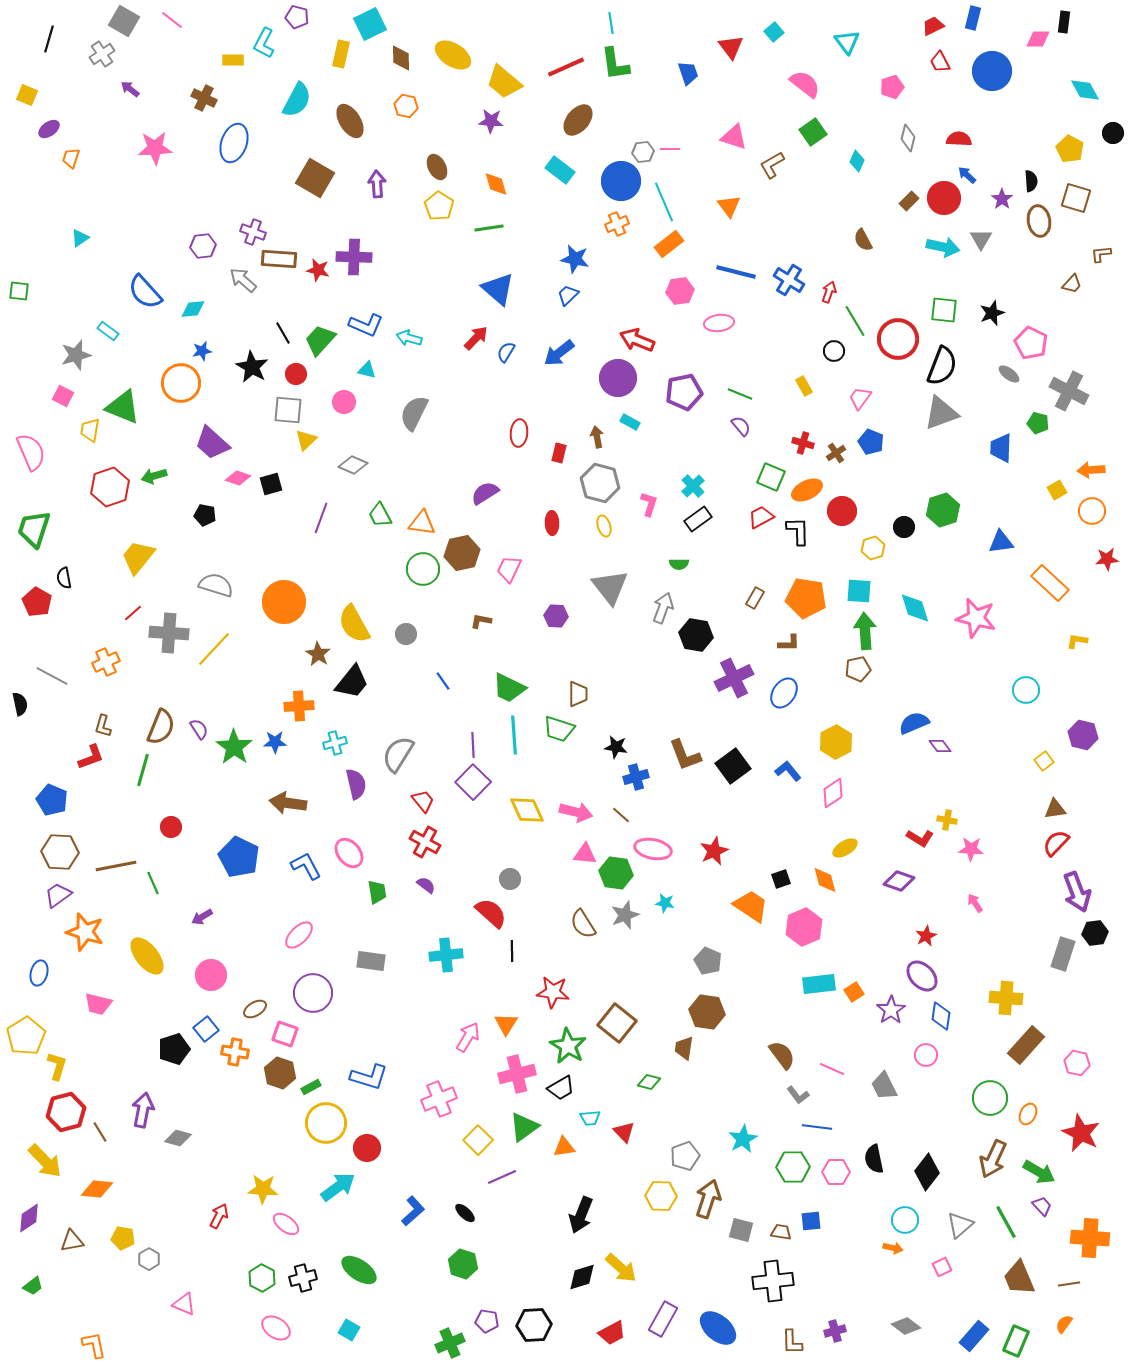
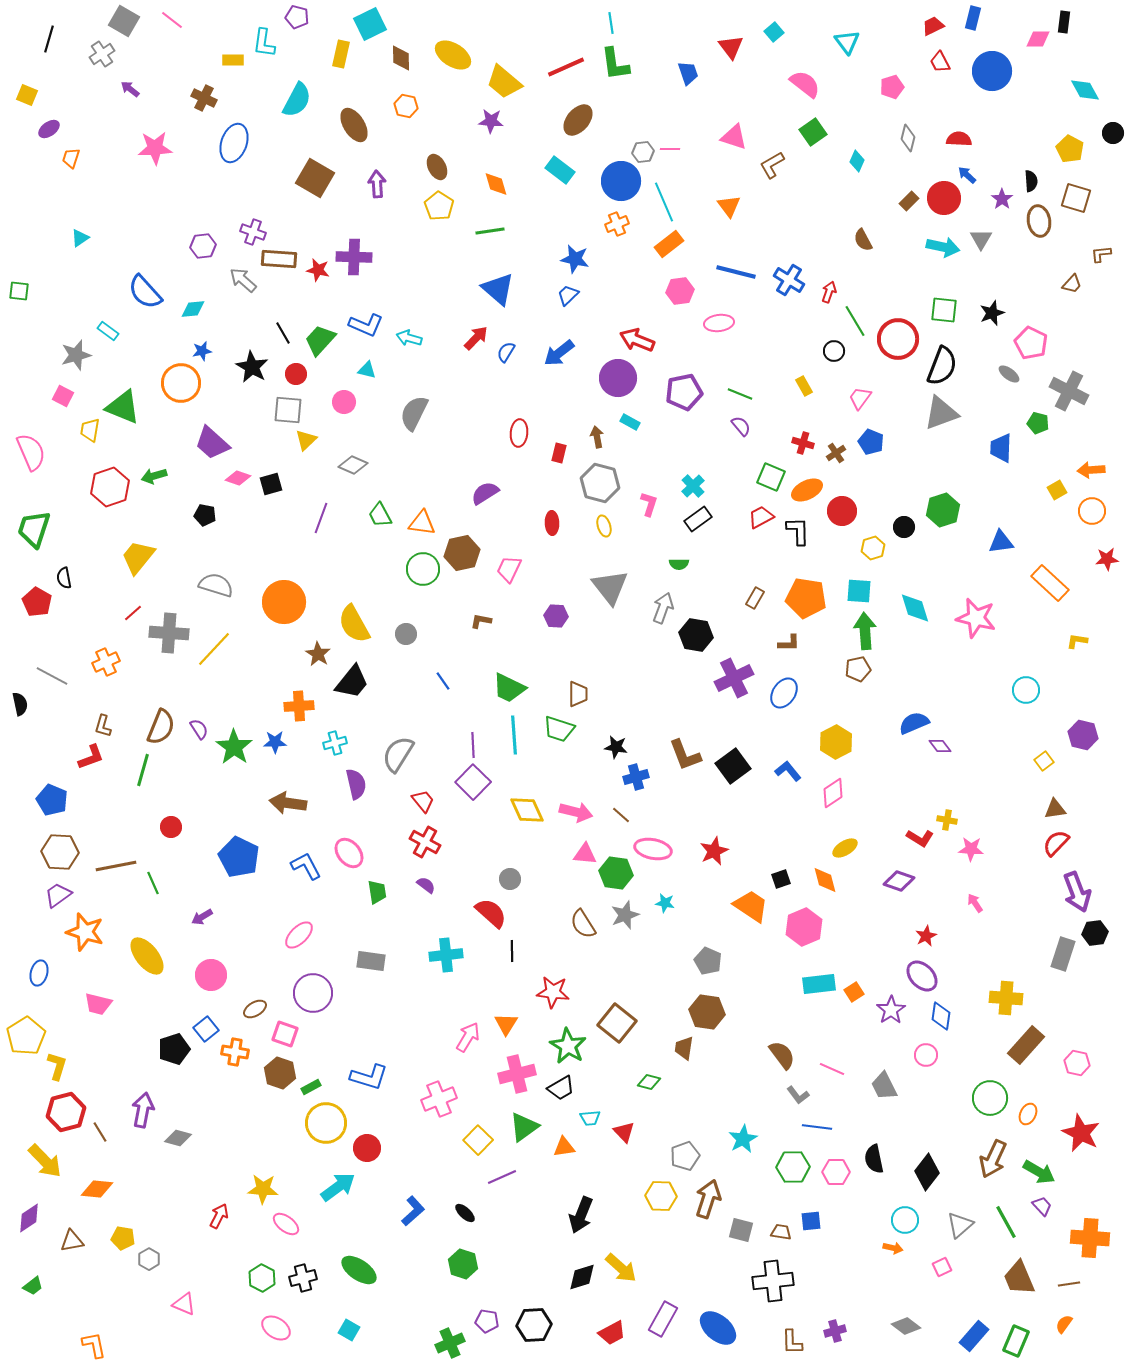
cyan L-shape at (264, 43): rotated 20 degrees counterclockwise
brown ellipse at (350, 121): moved 4 px right, 4 px down
green line at (489, 228): moved 1 px right, 3 px down
